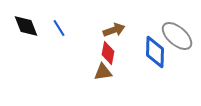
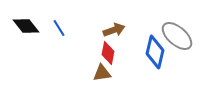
black diamond: rotated 16 degrees counterclockwise
blue diamond: rotated 12 degrees clockwise
brown triangle: moved 1 px left, 1 px down
